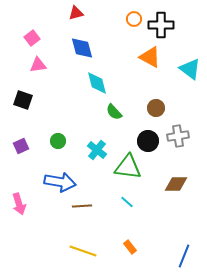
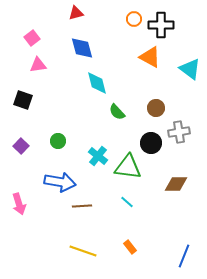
green semicircle: moved 3 px right
gray cross: moved 1 px right, 4 px up
black circle: moved 3 px right, 2 px down
purple square: rotated 21 degrees counterclockwise
cyan cross: moved 1 px right, 6 px down
